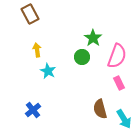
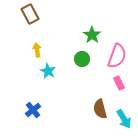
green star: moved 1 px left, 3 px up
green circle: moved 2 px down
